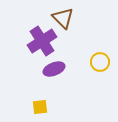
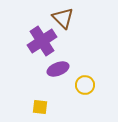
yellow circle: moved 15 px left, 23 px down
purple ellipse: moved 4 px right
yellow square: rotated 14 degrees clockwise
